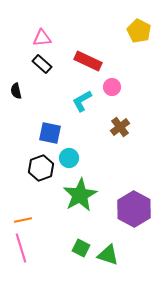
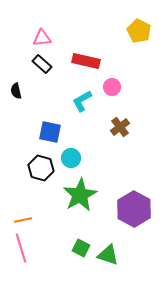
red rectangle: moved 2 px left; rotated 12 degrees counterclockwise
blue square: moved 1 px up
cyan circle: moved 2 px right
black hexagon: rotated 25 degrees counterclockwise
